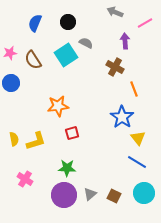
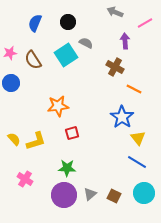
orange line: rotated 42 degrees counterclockwise
yellow semicircle: rotated 32 degrees counterclockwise
